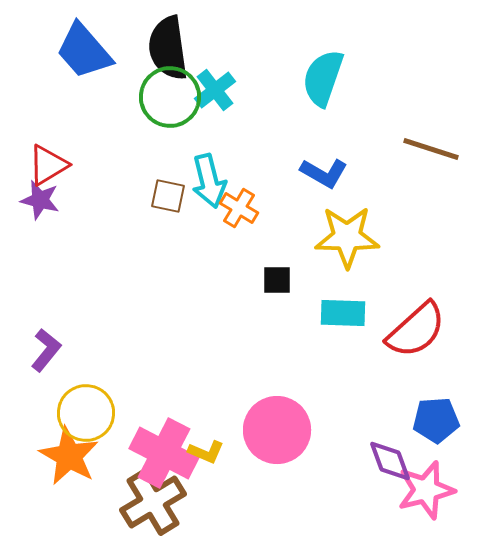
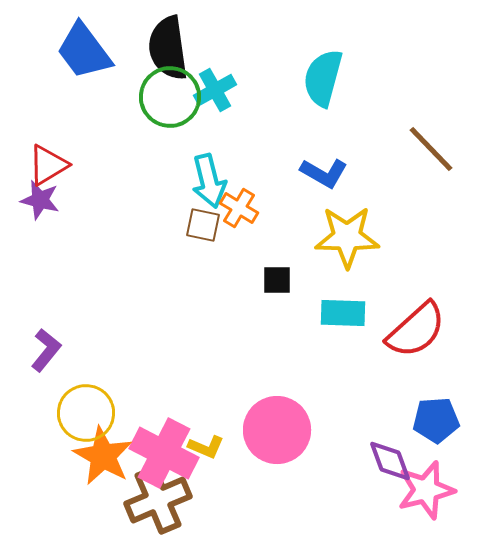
blue trapezoid: rotated 4 degrees clockwise
cyan semicircle: rotated 4 degrees counterclockwise
cyan cross: rotated 9 degrees clockwise
brown line: rotated 28 degrees clockwise
brown square: moved 35 px right, 29 px down
yellow L-shape: moved 5 px up
orange star: moved 34 px right
brown cross: moved 5 px right, 2 px up; rotated 8 degrees clockwise
